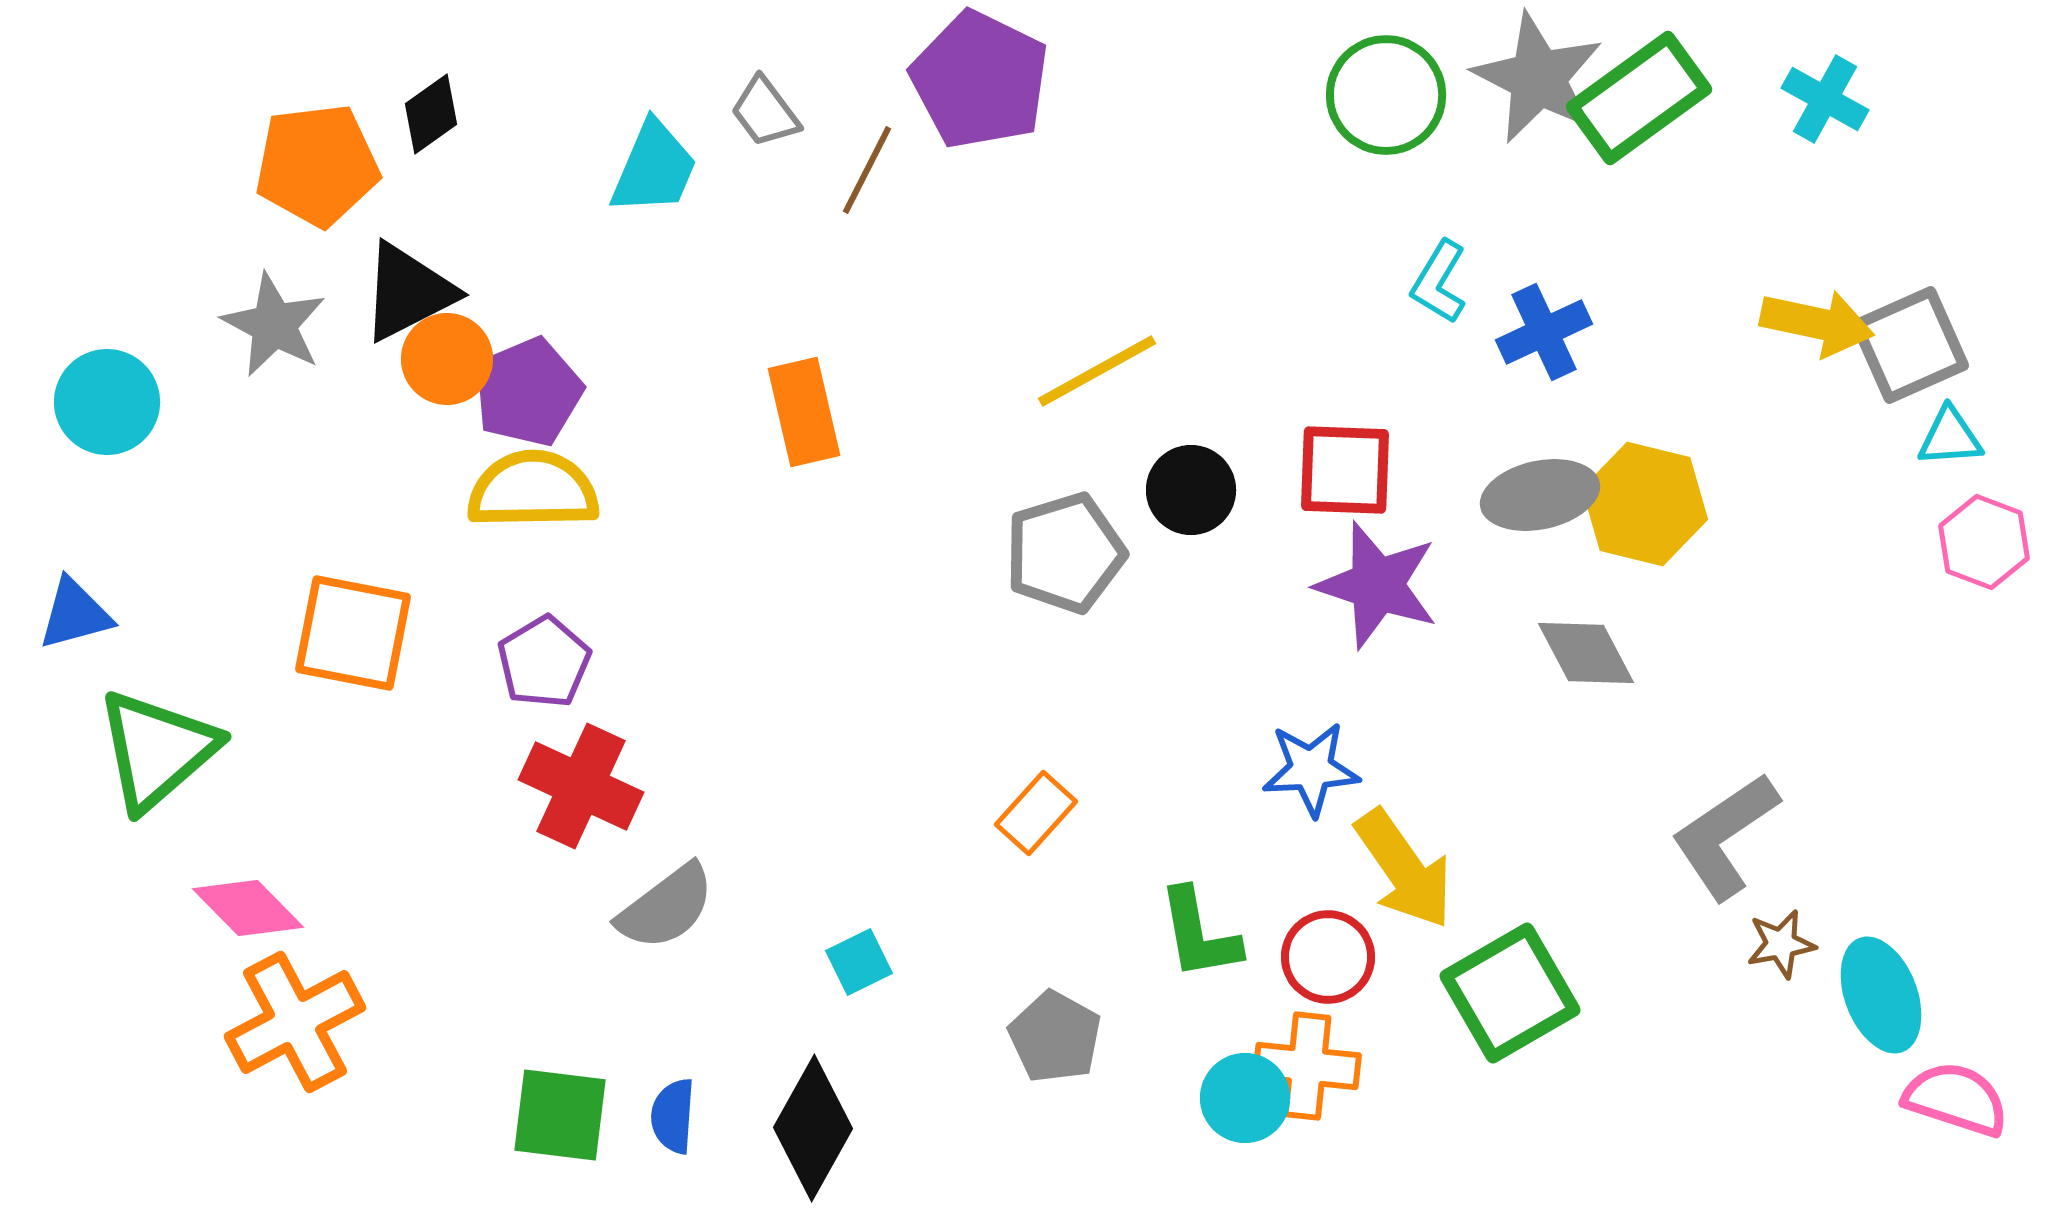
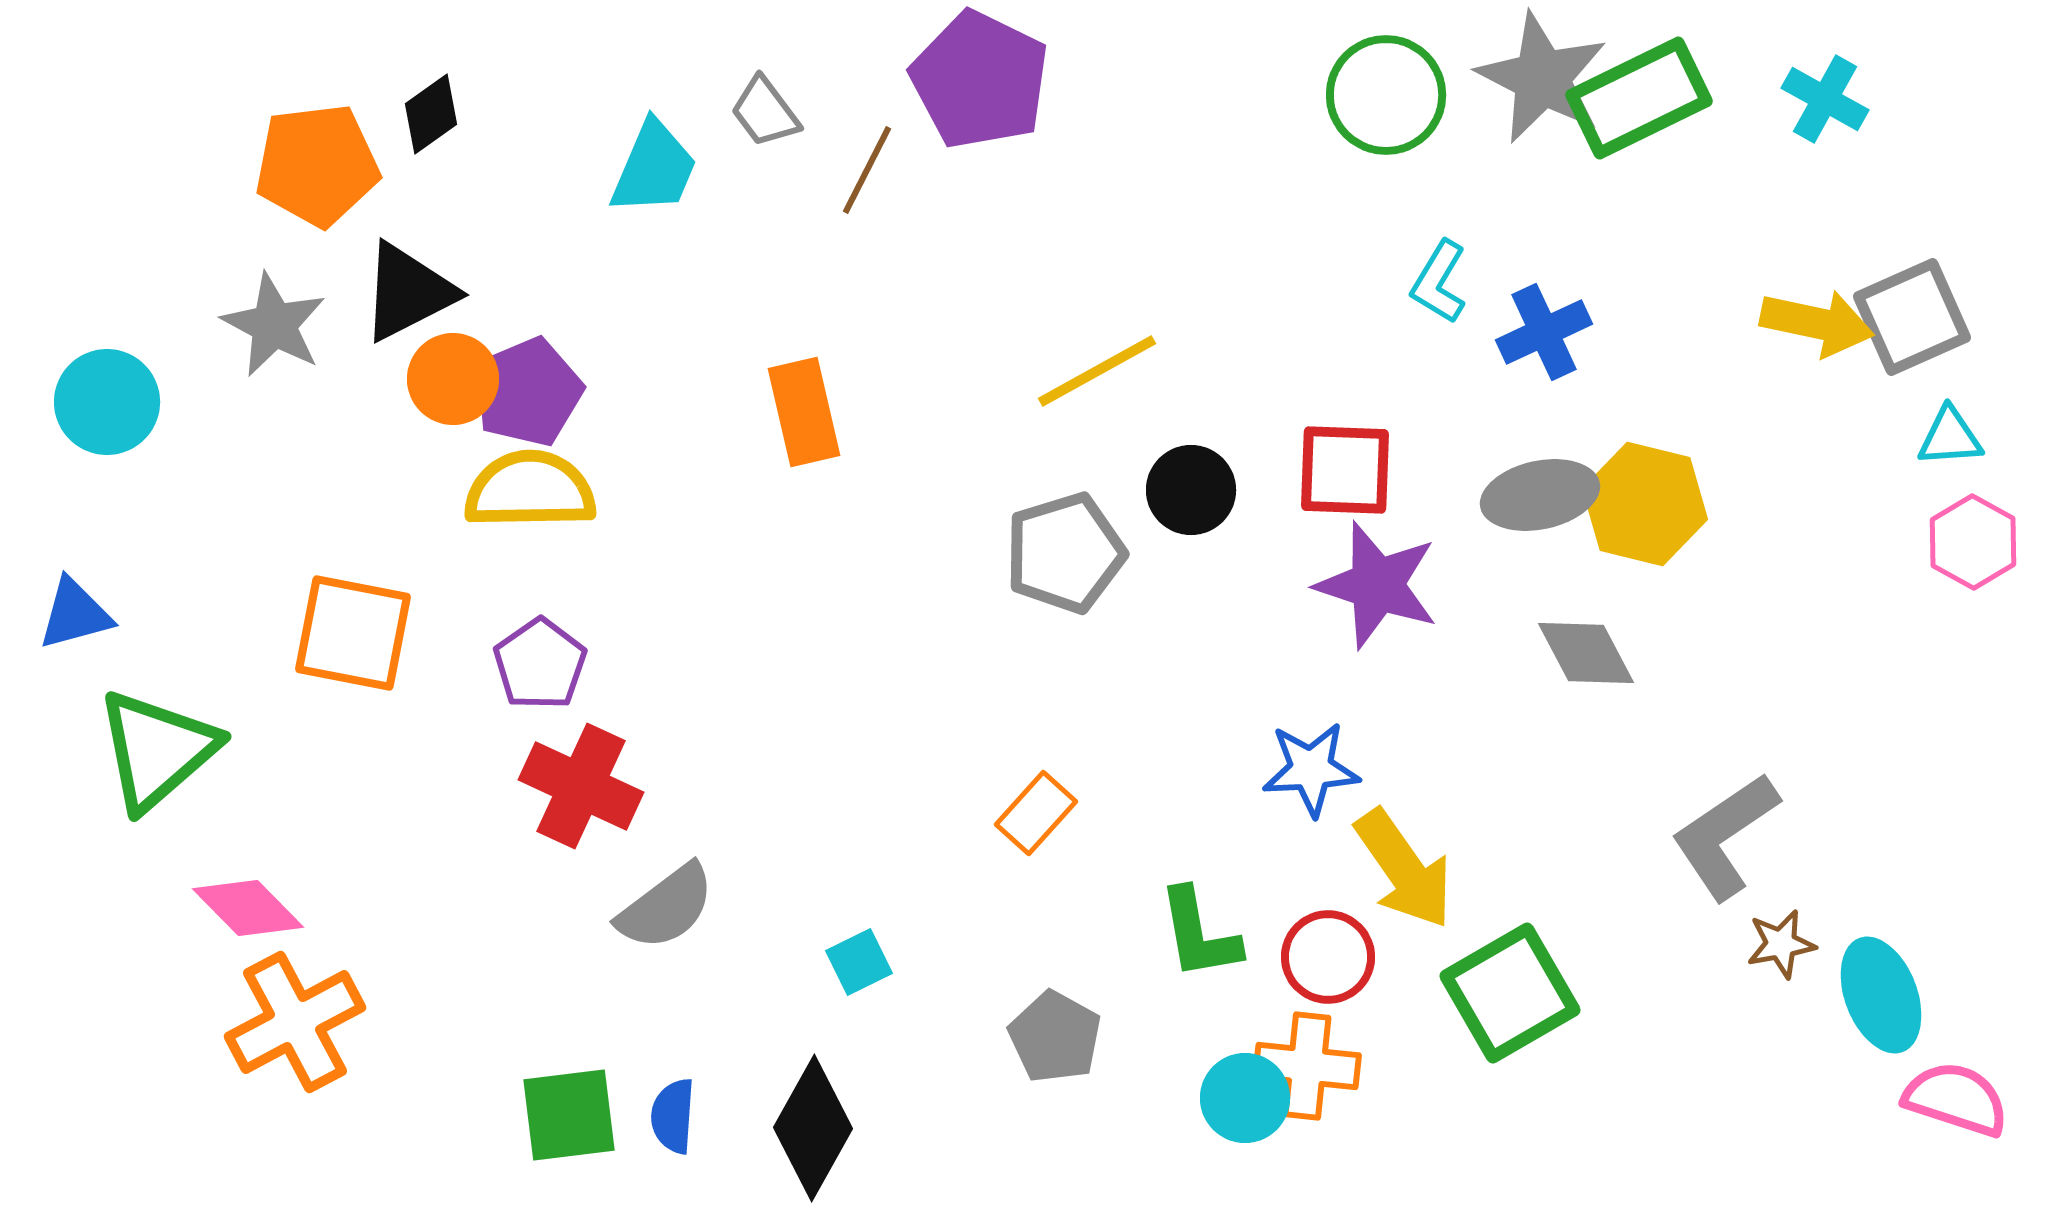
gray star at (1538, 78): moved 4 px right
green rectangle at (1639, 98): rotated 10 degrees clockwise
gray square at (1910, 345): moved 2 px right, 28 px up
orange circle at (447, 359): moved 6 px right, 20 px down
yellow semicircle at (533, 490): moved 3 px left
pink hexagon at (1984, 542): moved 11 px left; rotated 8 degrees clockwise
purple pentagon at (544, 662): moved 4 px left, 2 px down; rotated 4 degrees counterclockwise
green square at (560, 1115): moved 9 px right; rotated 14 degrees counterclockwise
